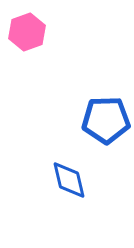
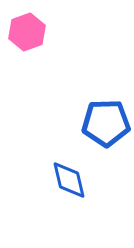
blue pentagon: moved 3 px down
